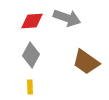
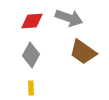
gray arrow: moved 2 px right
brown trapezoid: moved 3 px left, 10 px up
yellow rectangle: moved 1 px right, 1 px down
